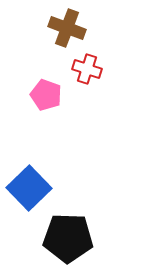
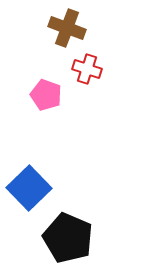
black pentagon: rotated 21 degrees clockwise
